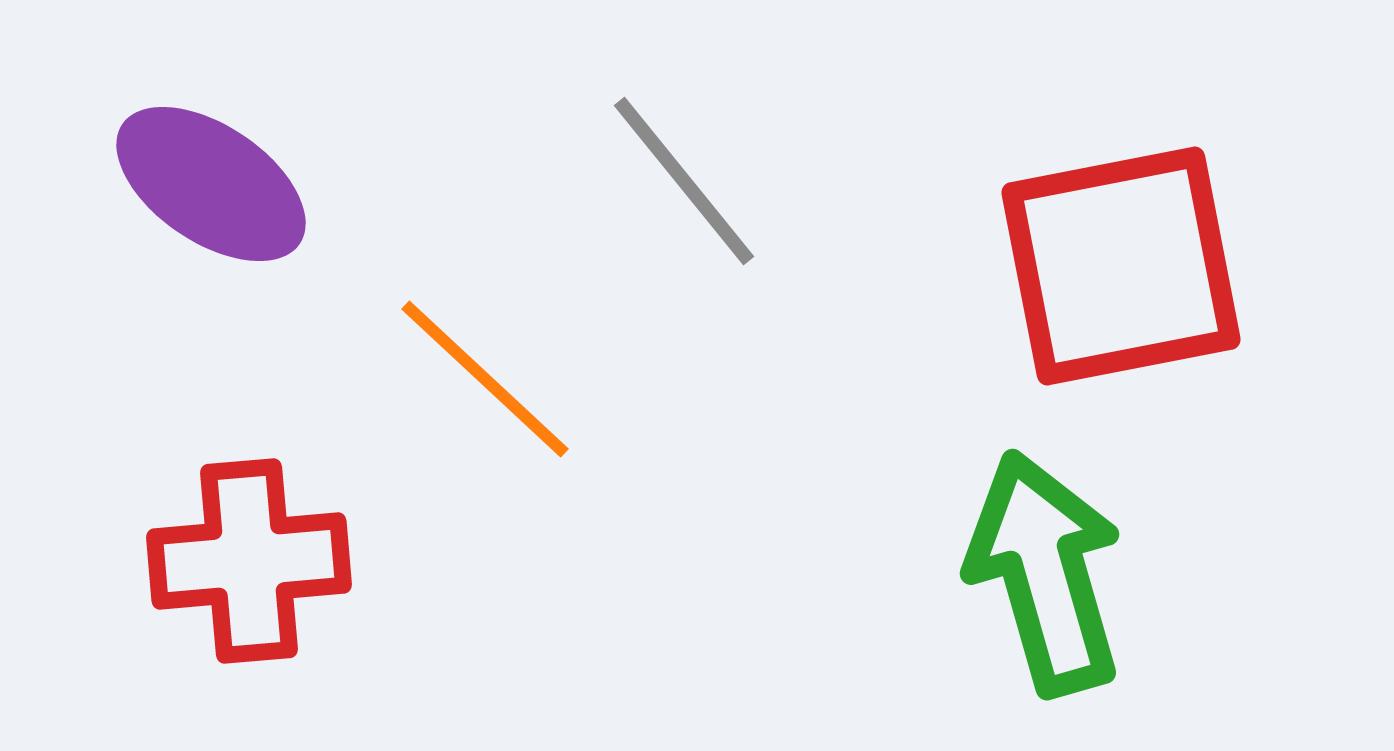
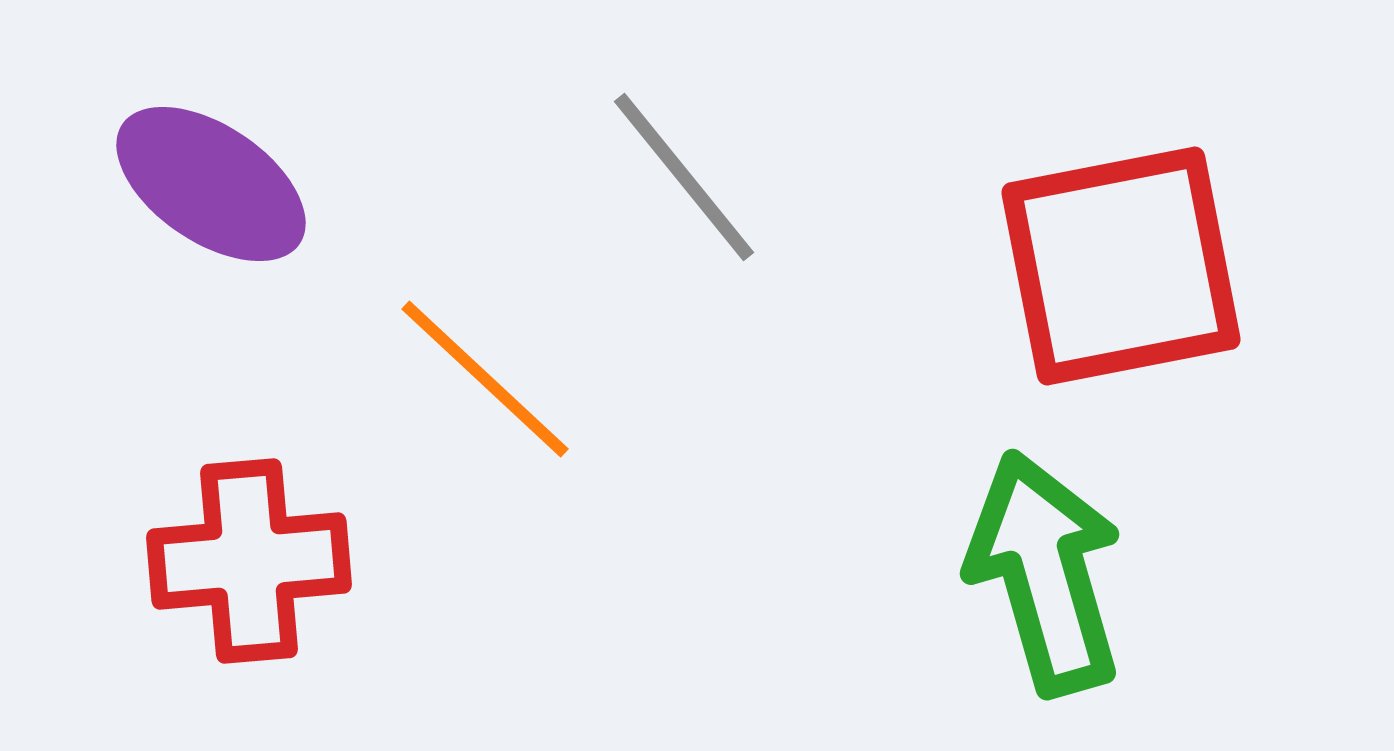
gray line: moved 4 px up
